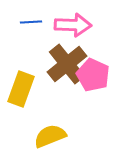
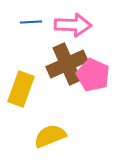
brown cross: rotated 15 degrees clockwise
